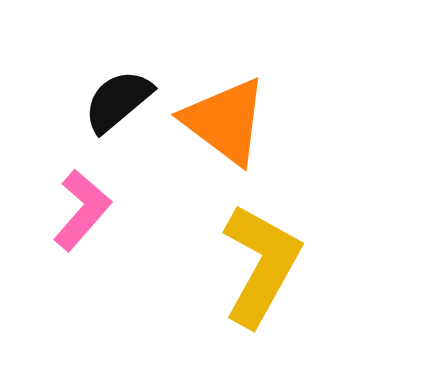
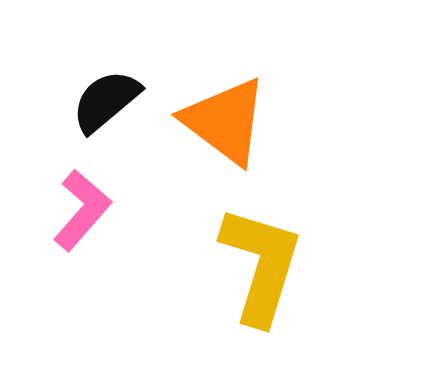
black semicircle: moved 12 px left
yellow L-shape: rotated 12 degrees counterclockwise
